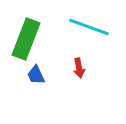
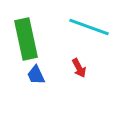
green rectangle: rotated 33 degrees counterclockwise
red arrow: rotated 18 degrees counterclockwise
